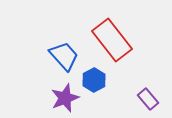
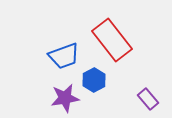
blue trapezoid: rotated 112 degrees clockwise
purple star: rotated 12 degrees clockwise
